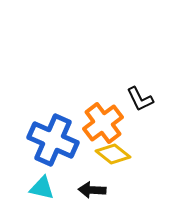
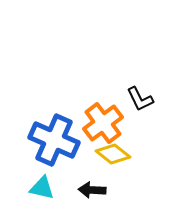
blue cross: moved 1 px right
